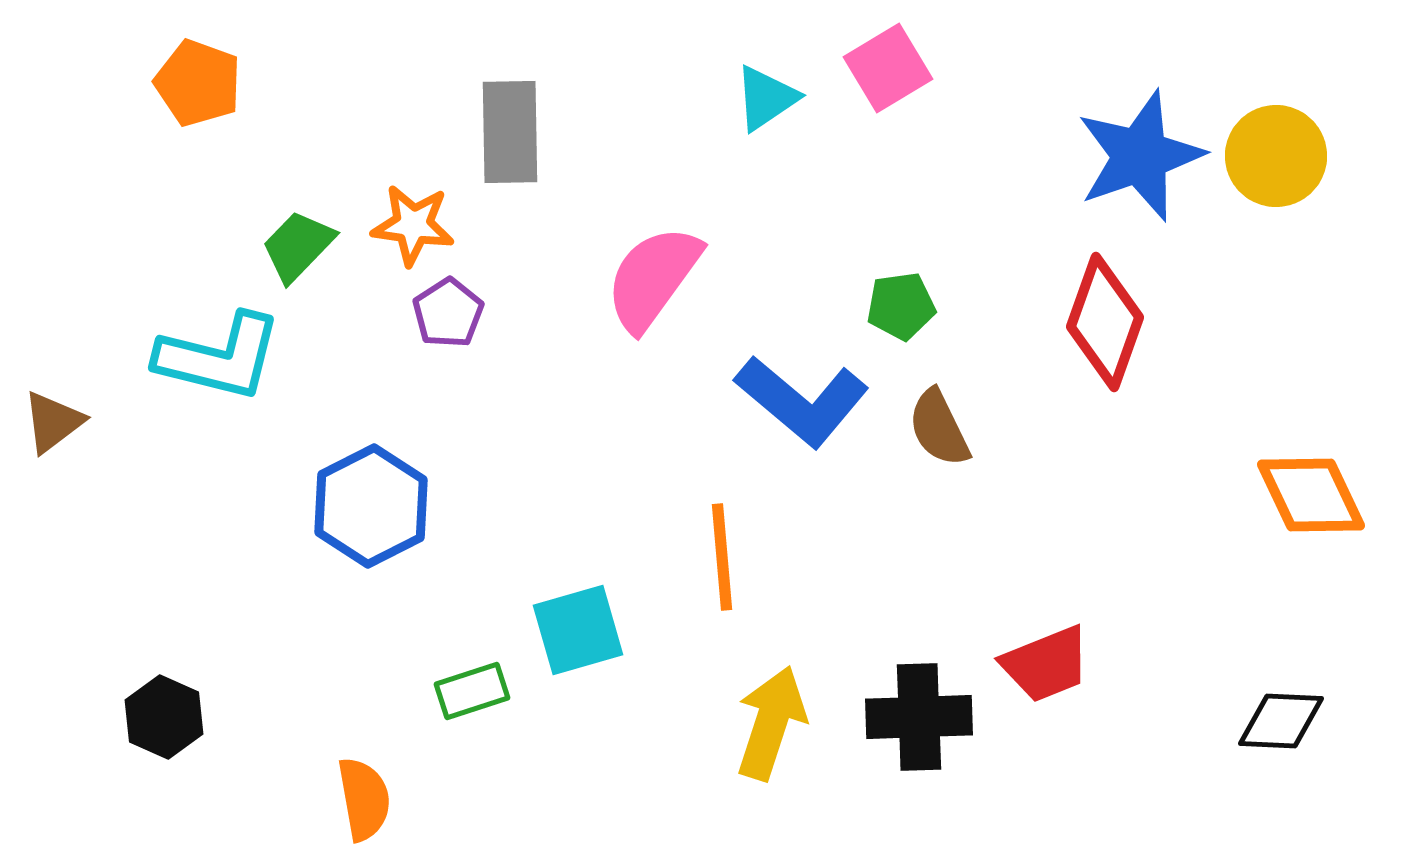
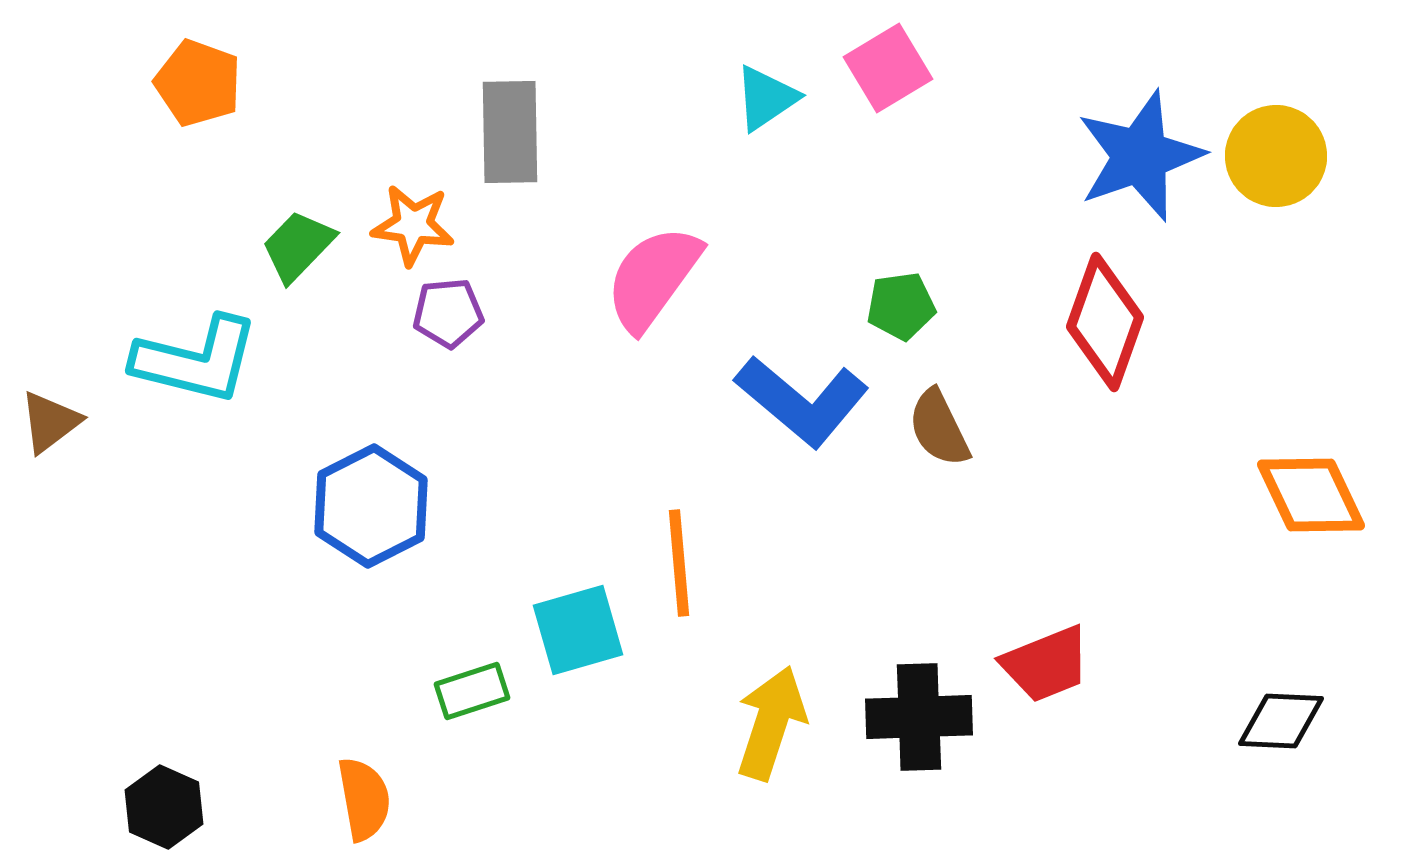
purple pentagon: rotated 28 degrees clockwise
cyan L-shape: moved 23 px left, 3 px down
brown triangle: moved 3 px left
orange line: moved 43 px left, 6 px down
black hexagon: moved 90 px down
